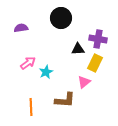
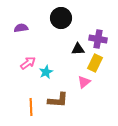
brown L-shape: moved 7 px left
